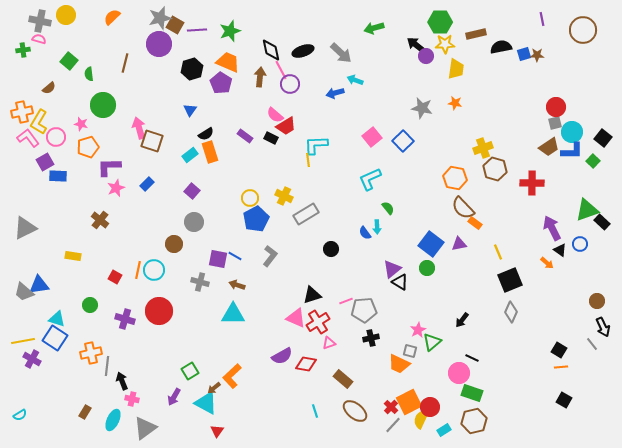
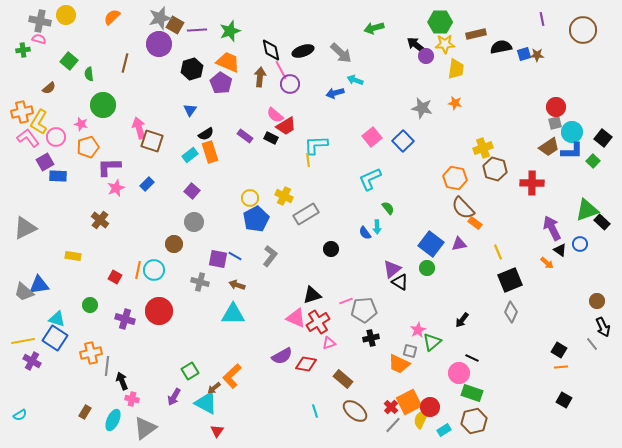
purple cross at (32, 359): moved 2 px down
